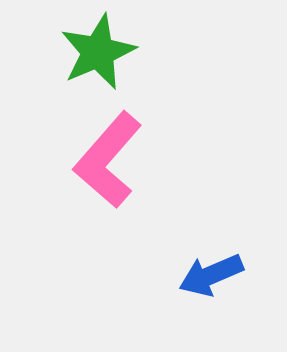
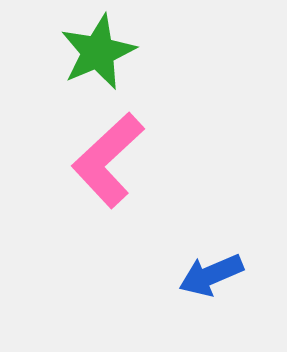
pink L-shape: rotated 6 degrees clockwise
